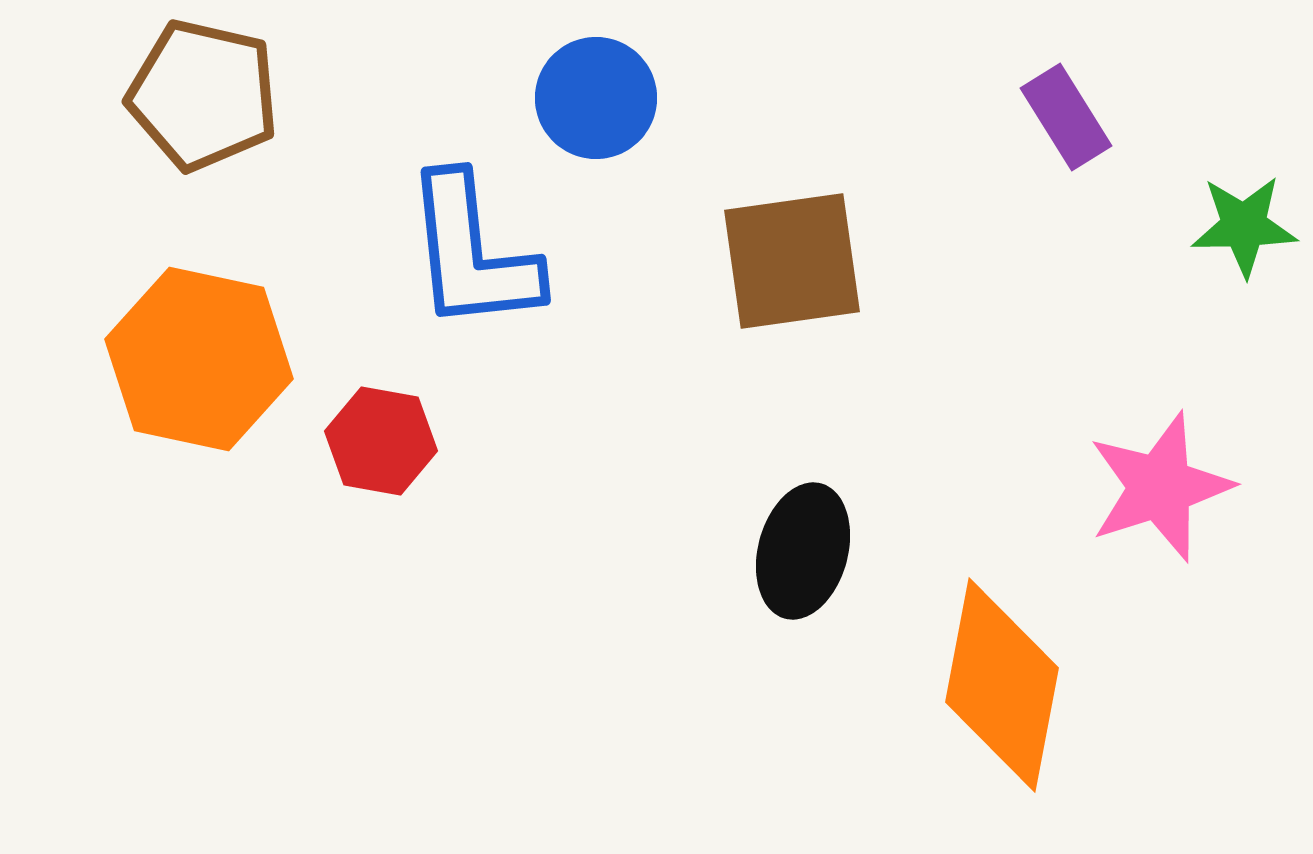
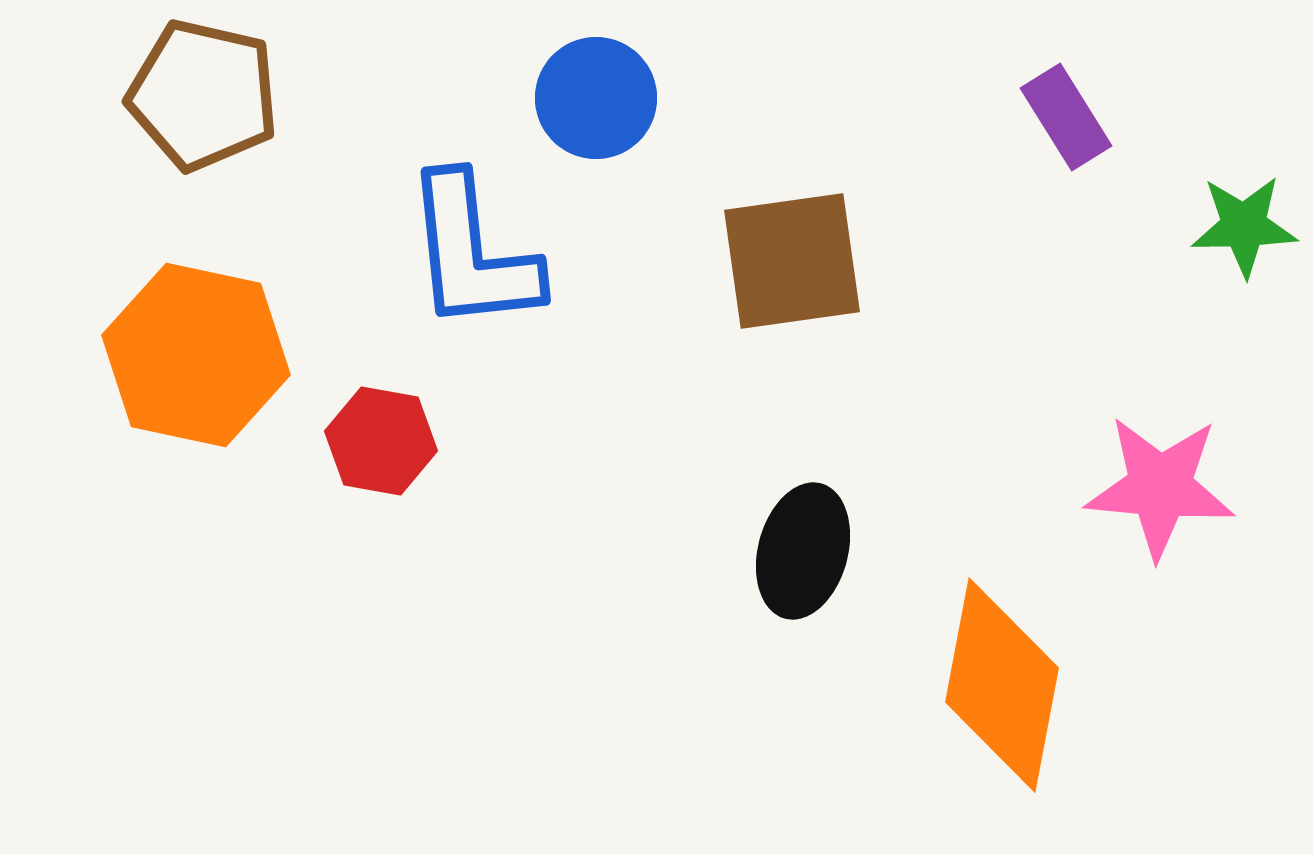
orange hexagon: moved 3 px left, 4 px up
pink star: rotated 23 degrees clockwise
